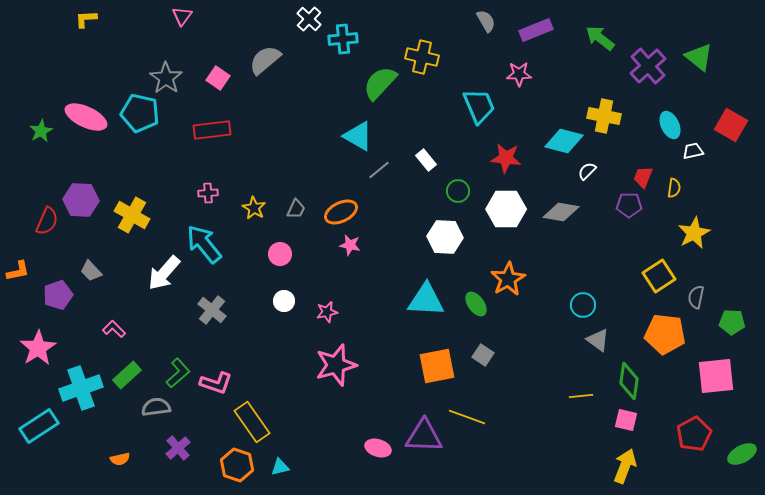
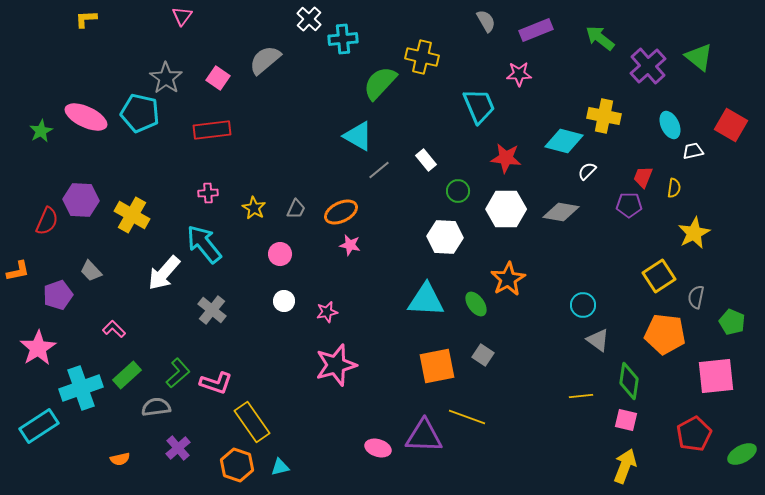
green pentagon at (732, 322): rotated 20 degrees clockwise
